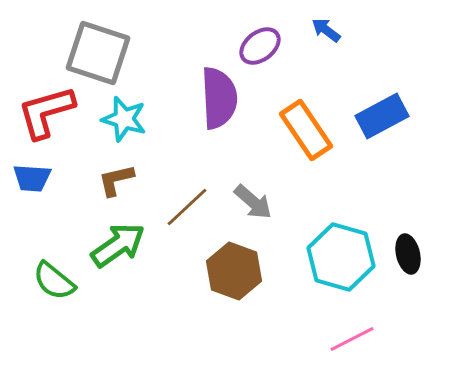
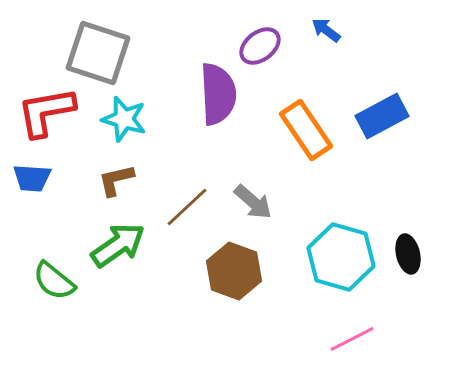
purple semicircle: moved 1 px left, 4 px up
red L-shape: rotated 6 degrees clockwise
